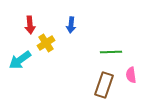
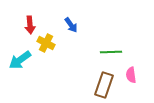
blue arrow: rotated 42 degrees counterclockwise
yellow cross: rotated 30 degrees counterclockwise
